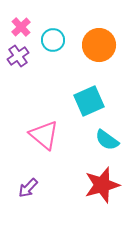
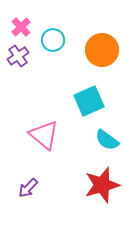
orange circle: moved 3 px right, 5 px down
